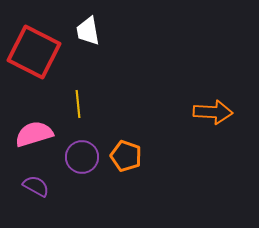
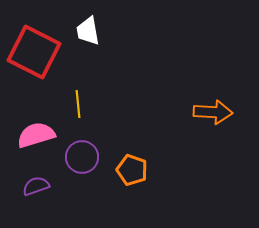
pink semicircle: moved 2 px right, 1 px down
orange pentagon: moved 6 px right, 14 px down
purple semicircle: rotated 48 degrees counterclockwise
